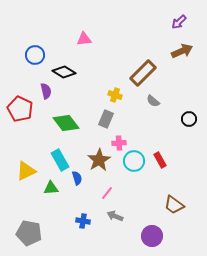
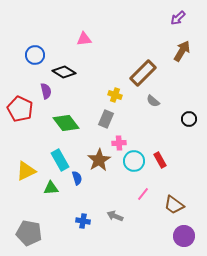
purple arrow: moved 1 px left, 4 px up
brown arrow: rotated 35 degrees counterclockwise
pink line: moved 36 px right, 1 px down
purple circle: moved 32 px right
